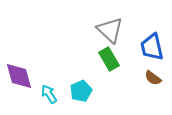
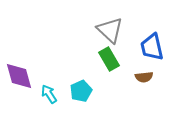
brown semicircle: moved 9 px left, 1 px up; rotated 42 degrees counterclockwise
